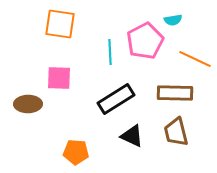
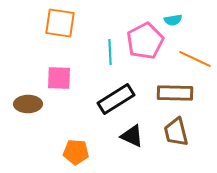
orange square: moved 1 px up
